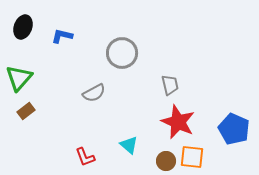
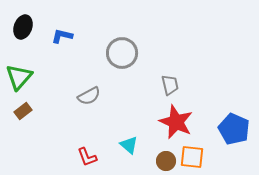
green triangle: moved 1 px up
gray semicircle: moved 5 px left, 3 px down
brown rectangle: moved 3 px left
red star: moved 2 px left
red L-shape: moved 2 px right
